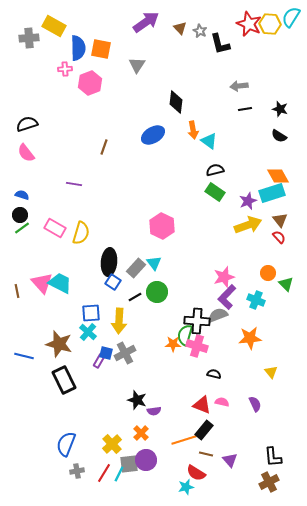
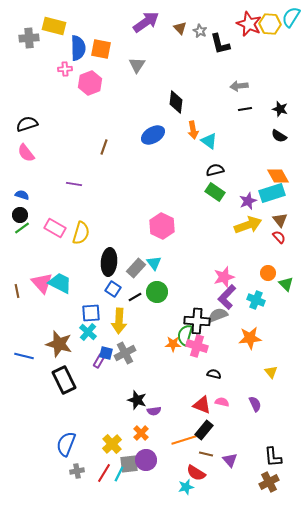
yellow rectangle at (54, 26): rotated 15 degrees counterclockwise
blue square at (113, 282): moved 7 px down
